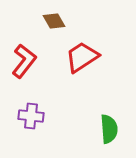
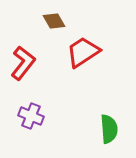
red trapezoid: moved 1 px right, 5 px up
red L-shape: moved 1 px left, 2 px down
purple cross: rotated 15 degrees clockwise
